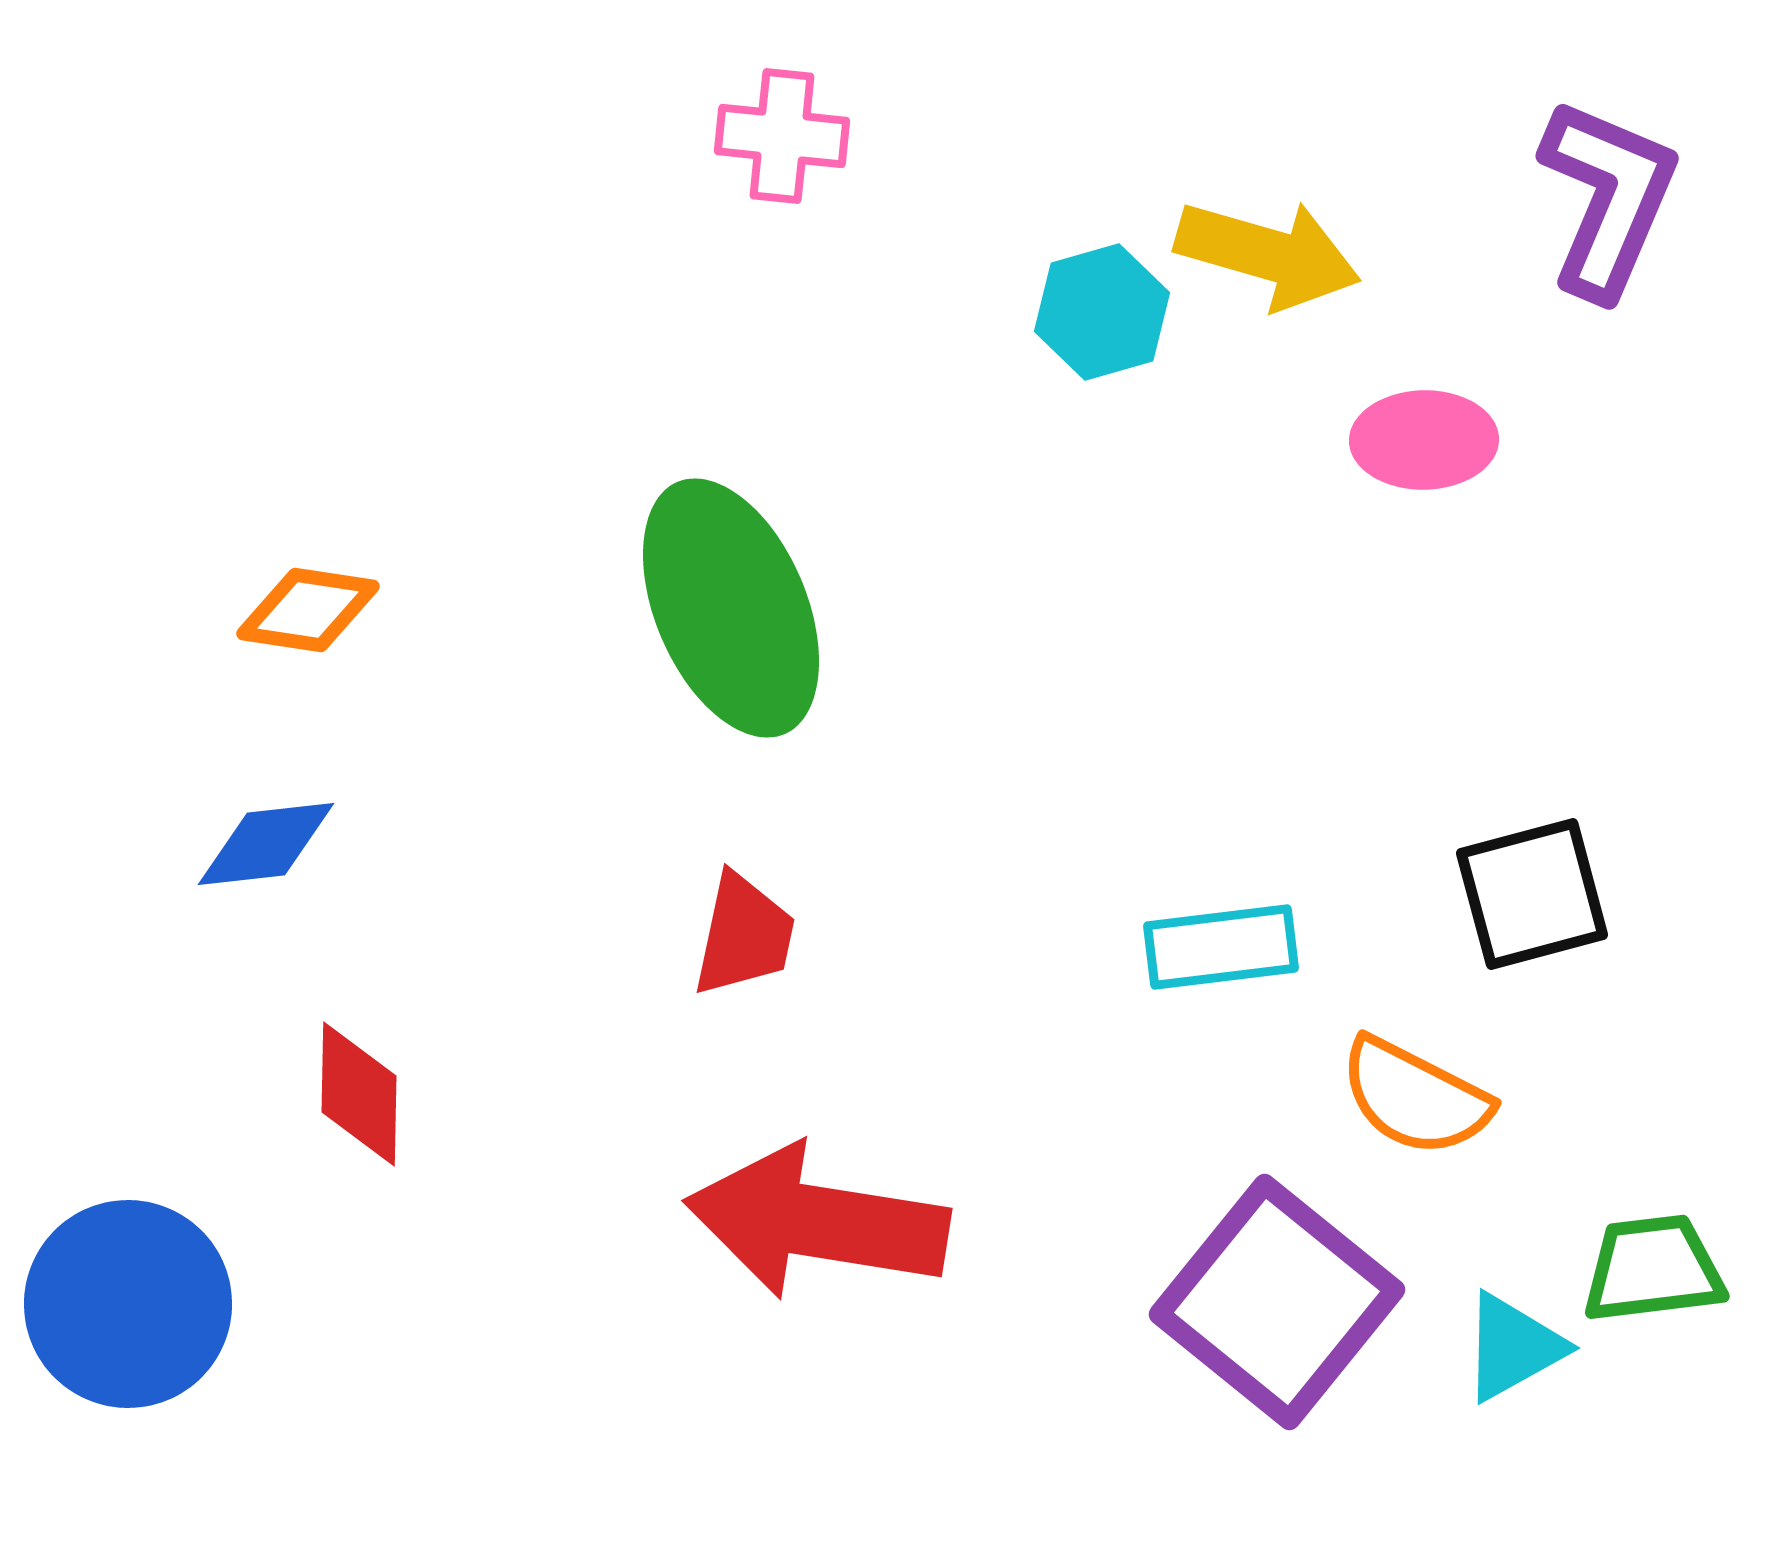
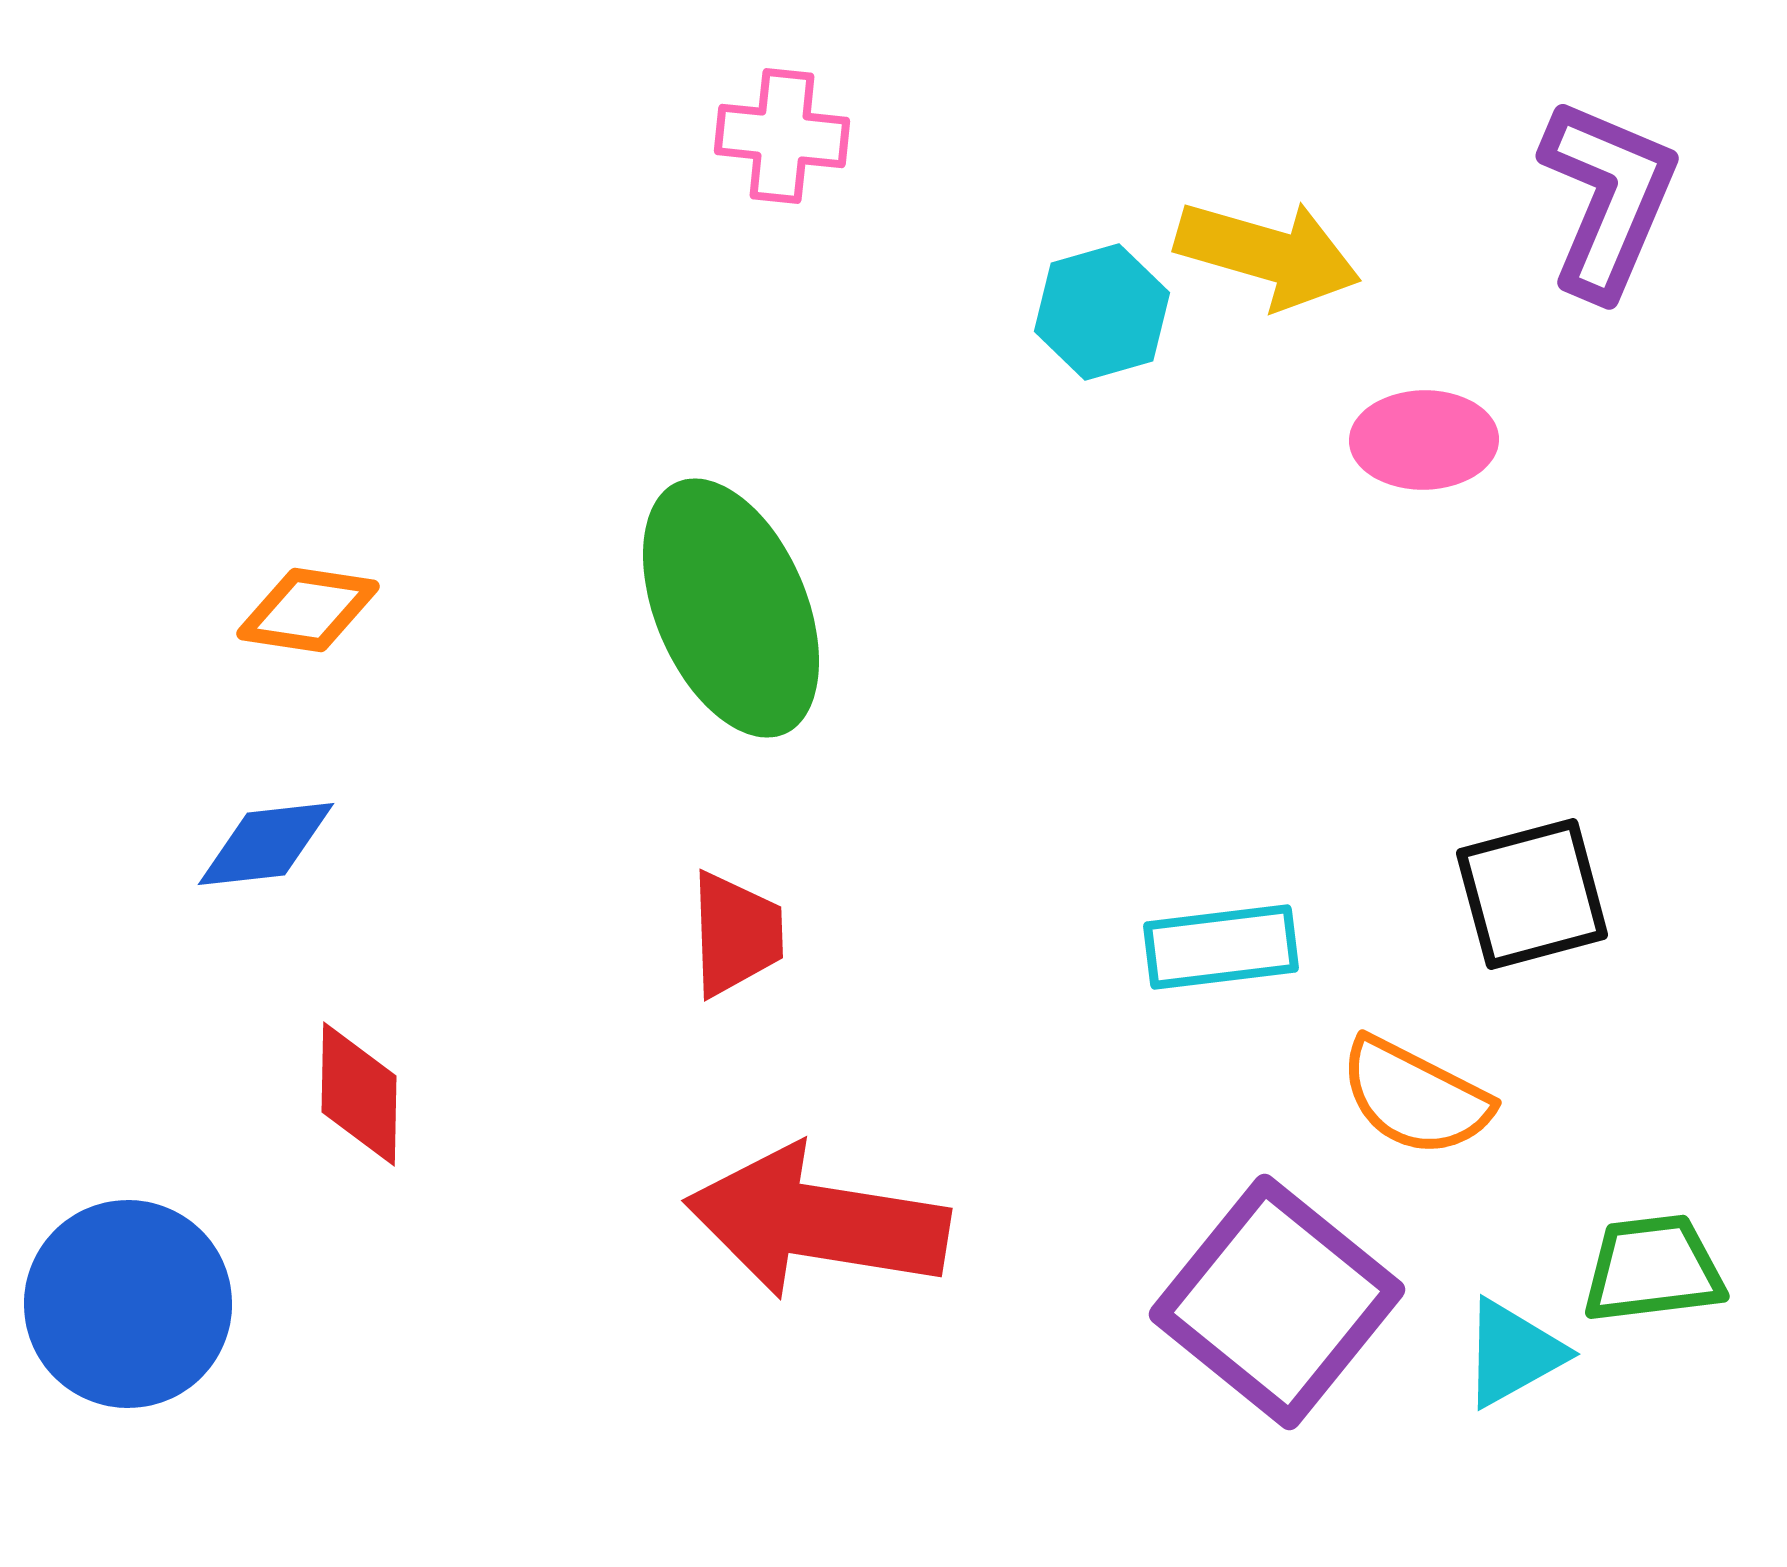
red trapezoid: moved 8 px left, 1 px up; rotated 14 degrees counterclockwise
cyan triangle: moved 6 px down
